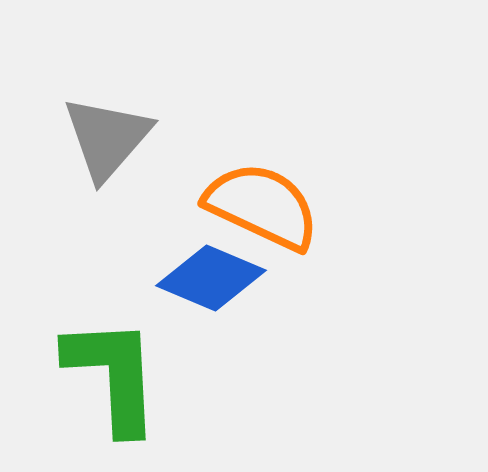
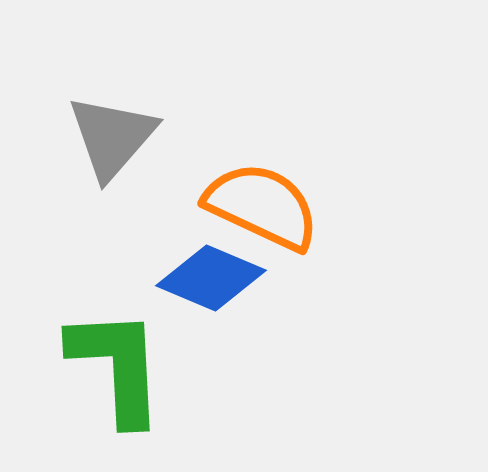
gray triangle: moved 5 px right, 1 px up
green L-shape: moved 4 px right, 9 px up
